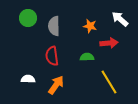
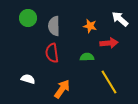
red semicircle: moved 3 px up
white semicircle: rotated 16 degrees clockwise
orange arrow: moved 6 px right, 4 px down
